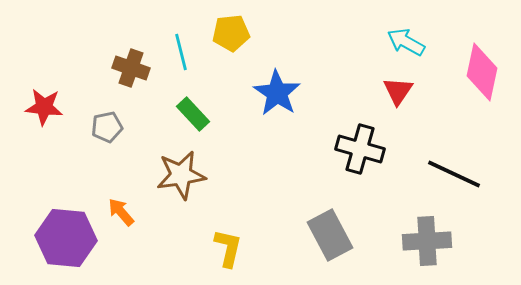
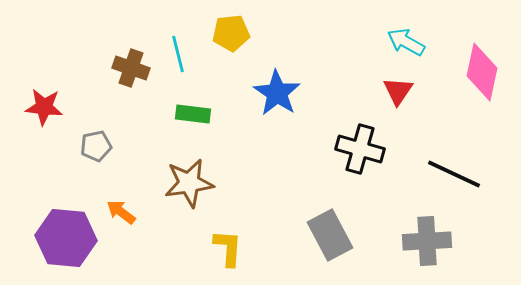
cyan line: moved 3 px left, 2 px down
green rectangle: rotated 40 degrees counterclockwise
gray pentagon: moved 11 px left, 19 px down
brown star: moved 8 px right, 8 px down
orange arrow: rotated 12 degrees counterclockwise
yellow L-shape: rotated 9 degrees counterclockwise
